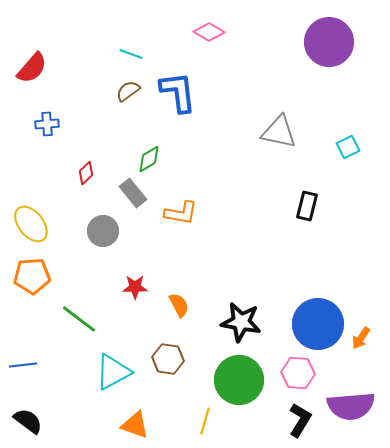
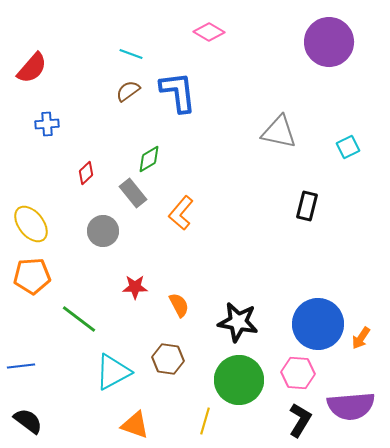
orange L-shape: rotated 120 degrees clockwise
black star: moved 3 px left
blue line: moved 2 px left, 1 px down
